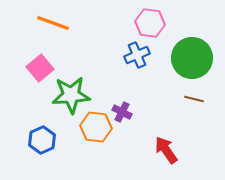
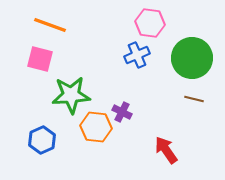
orange line: moved 3 px left, 2 px down
pink square: moved 9 px up; rotated 36 degrees counterclockwise
